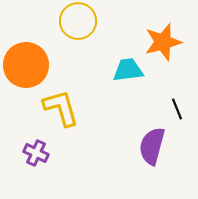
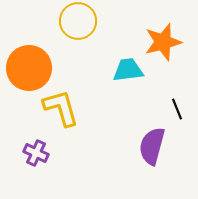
orange circle: moved 3 px right, 3 px down
